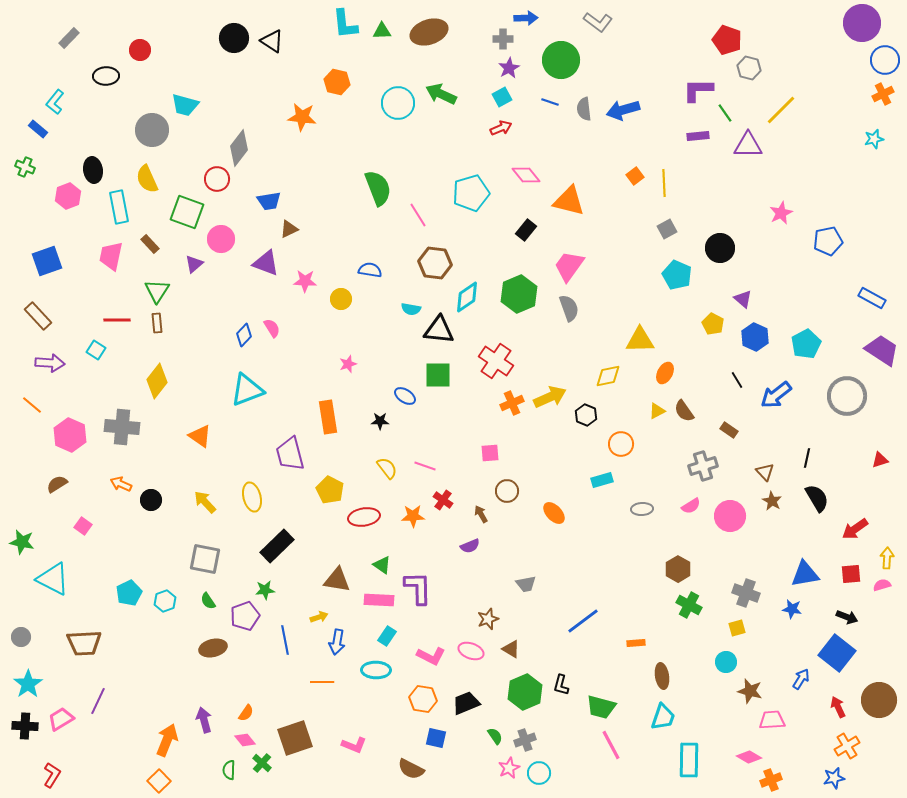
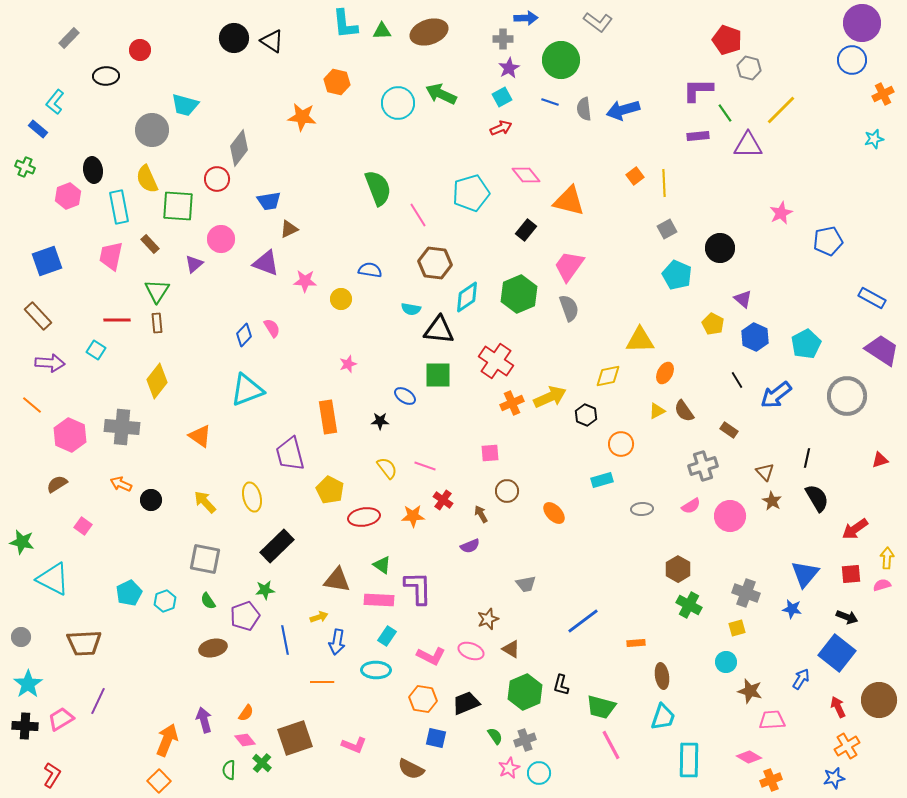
blue circle at (885, 60): moved 33 px left
green square at (187, 212): moved 9 px left, 6 px up; rotated 16 degrees counterclockwise
blue triangle at (805, 574): rotated 40 degrees counterclockwise
